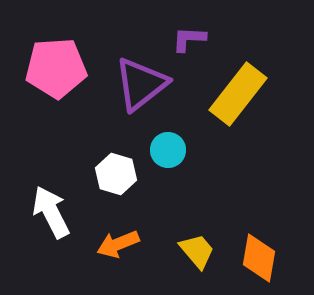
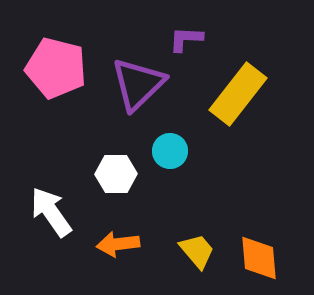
purple L-shape: moved 3 px left
pink pentagon: rotated 18 degrees clockwise
purple triangle: moved 3 px left; rotated 6 degrees counterclockwise
cyan circle: moved 2 px right, 1 px down
white hexagon: rotated 18 degrees counterclockwise
white arrow: rotated 8 degrees counterclockwise
orange arrow: rotated 15 degrees clockwise
orange diamond: rotated 15 degrees counterclockwise
